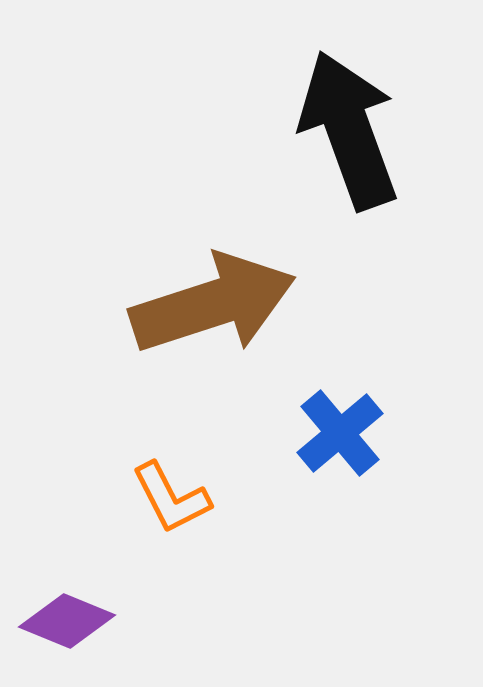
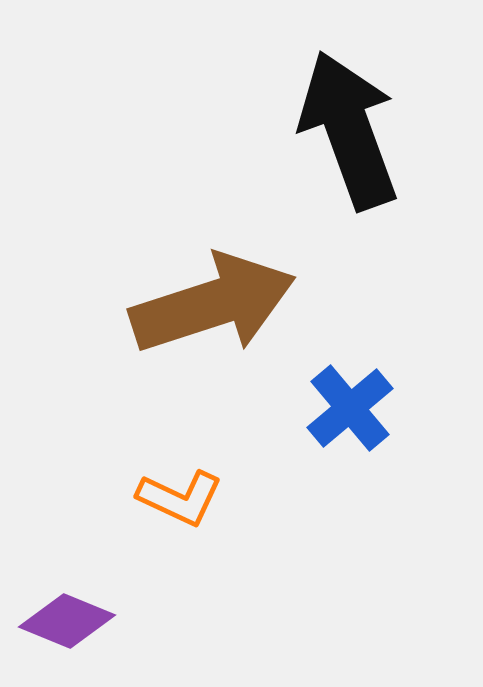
blue cross: moved 10 px right, 25 px up
orange L-shape: moved 9 px right; rotated 38 degrees counterclockwise
